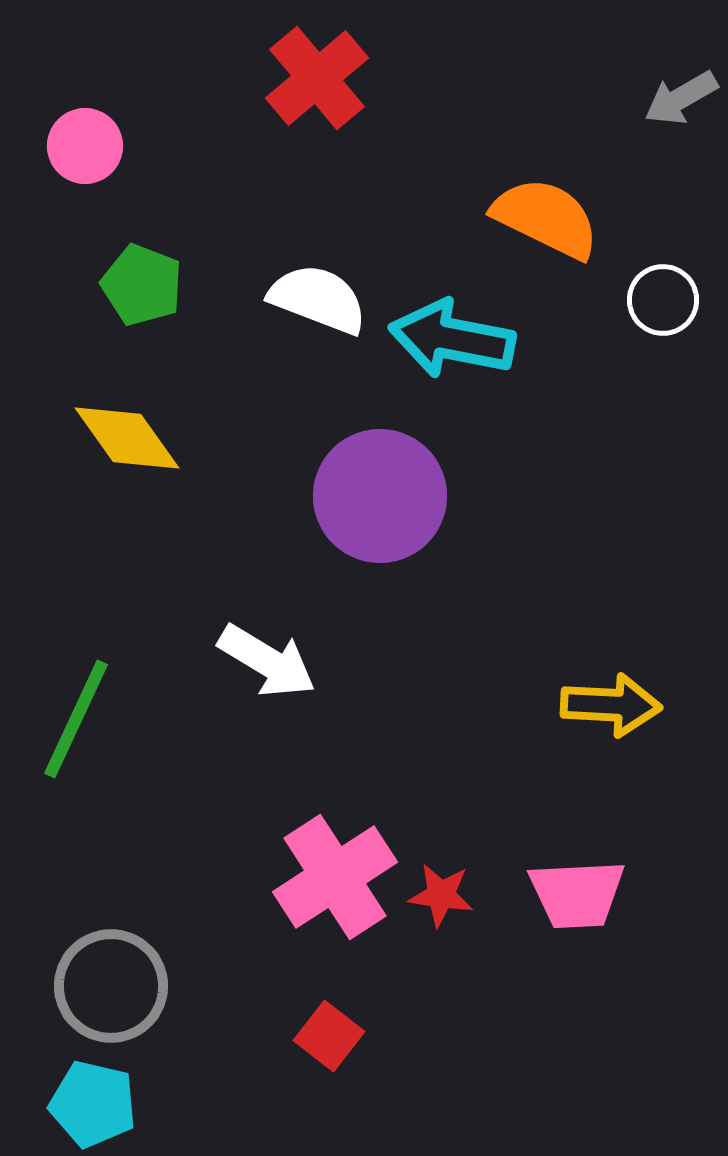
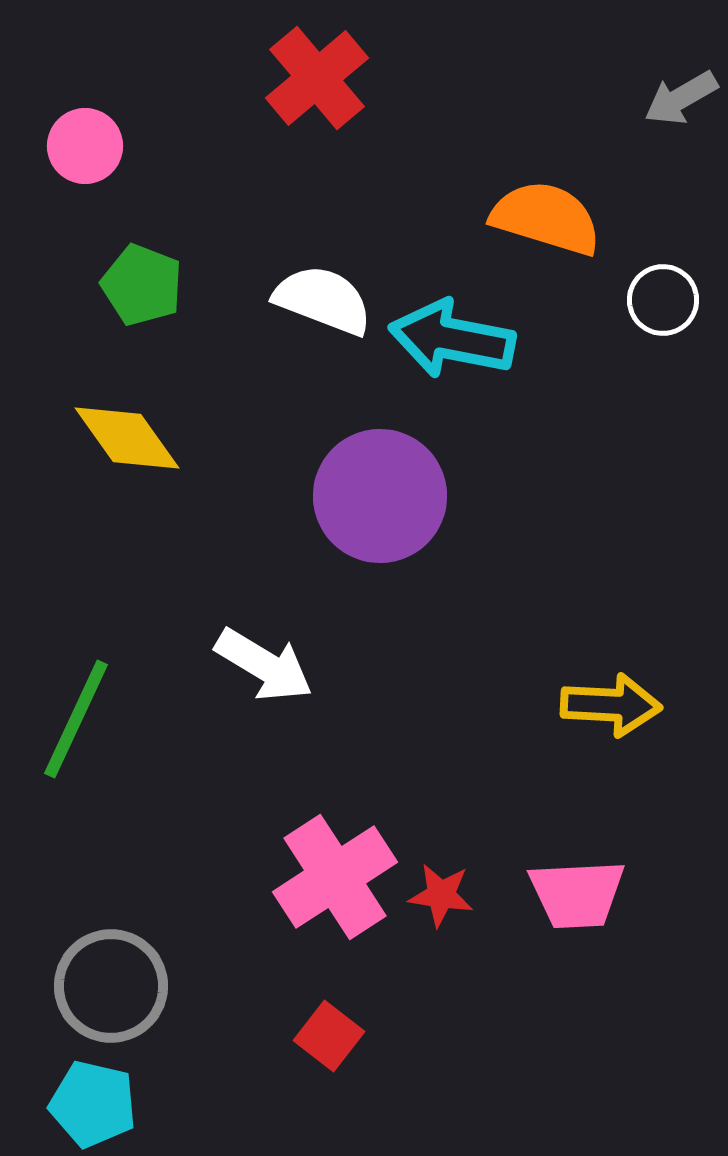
orange semicircle: rotated 9 degrees counterclockwise
white semicircle: moved 5 px right, 1 px down
white arrow: moved 3 px left, 4 px down
